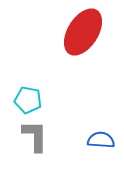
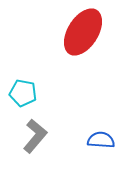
cyan pentagon: moved 5 px left, 7 px up
gray L-shape: rotated 40 degrees clockwise
